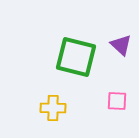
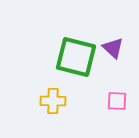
purple triangle: moved 8 px left, 3 px down
yellow cross: moved 7 px up
